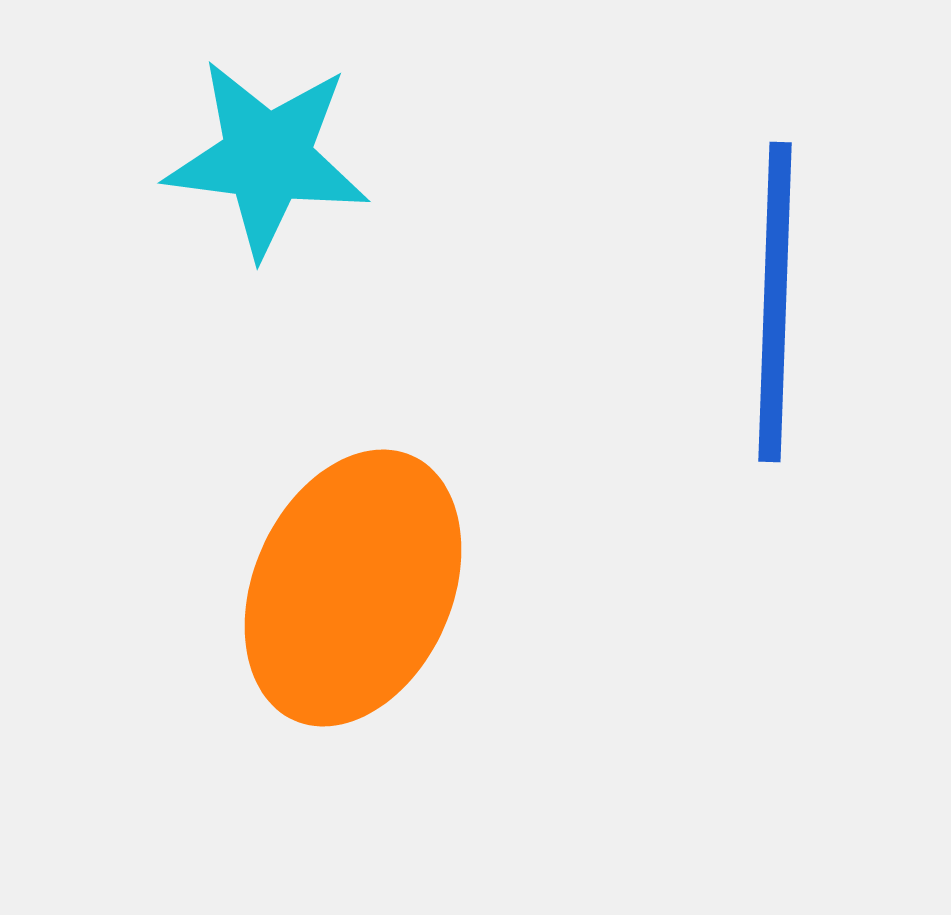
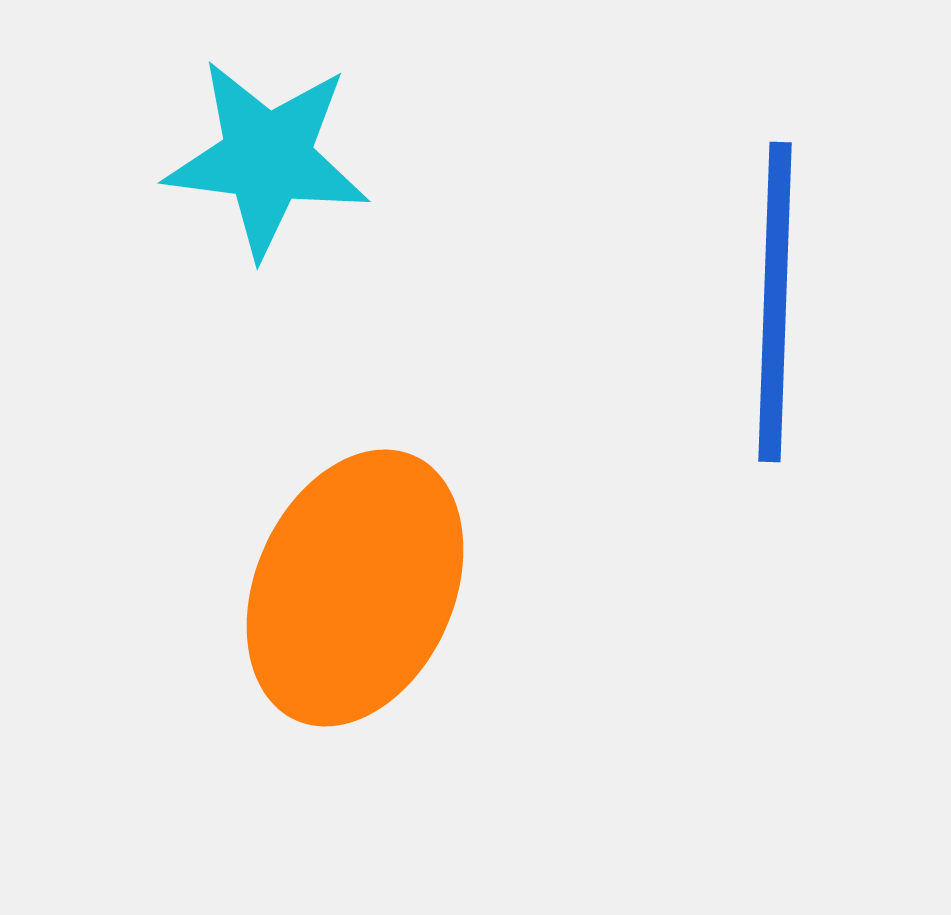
orange ellipse: moved 2 px right
